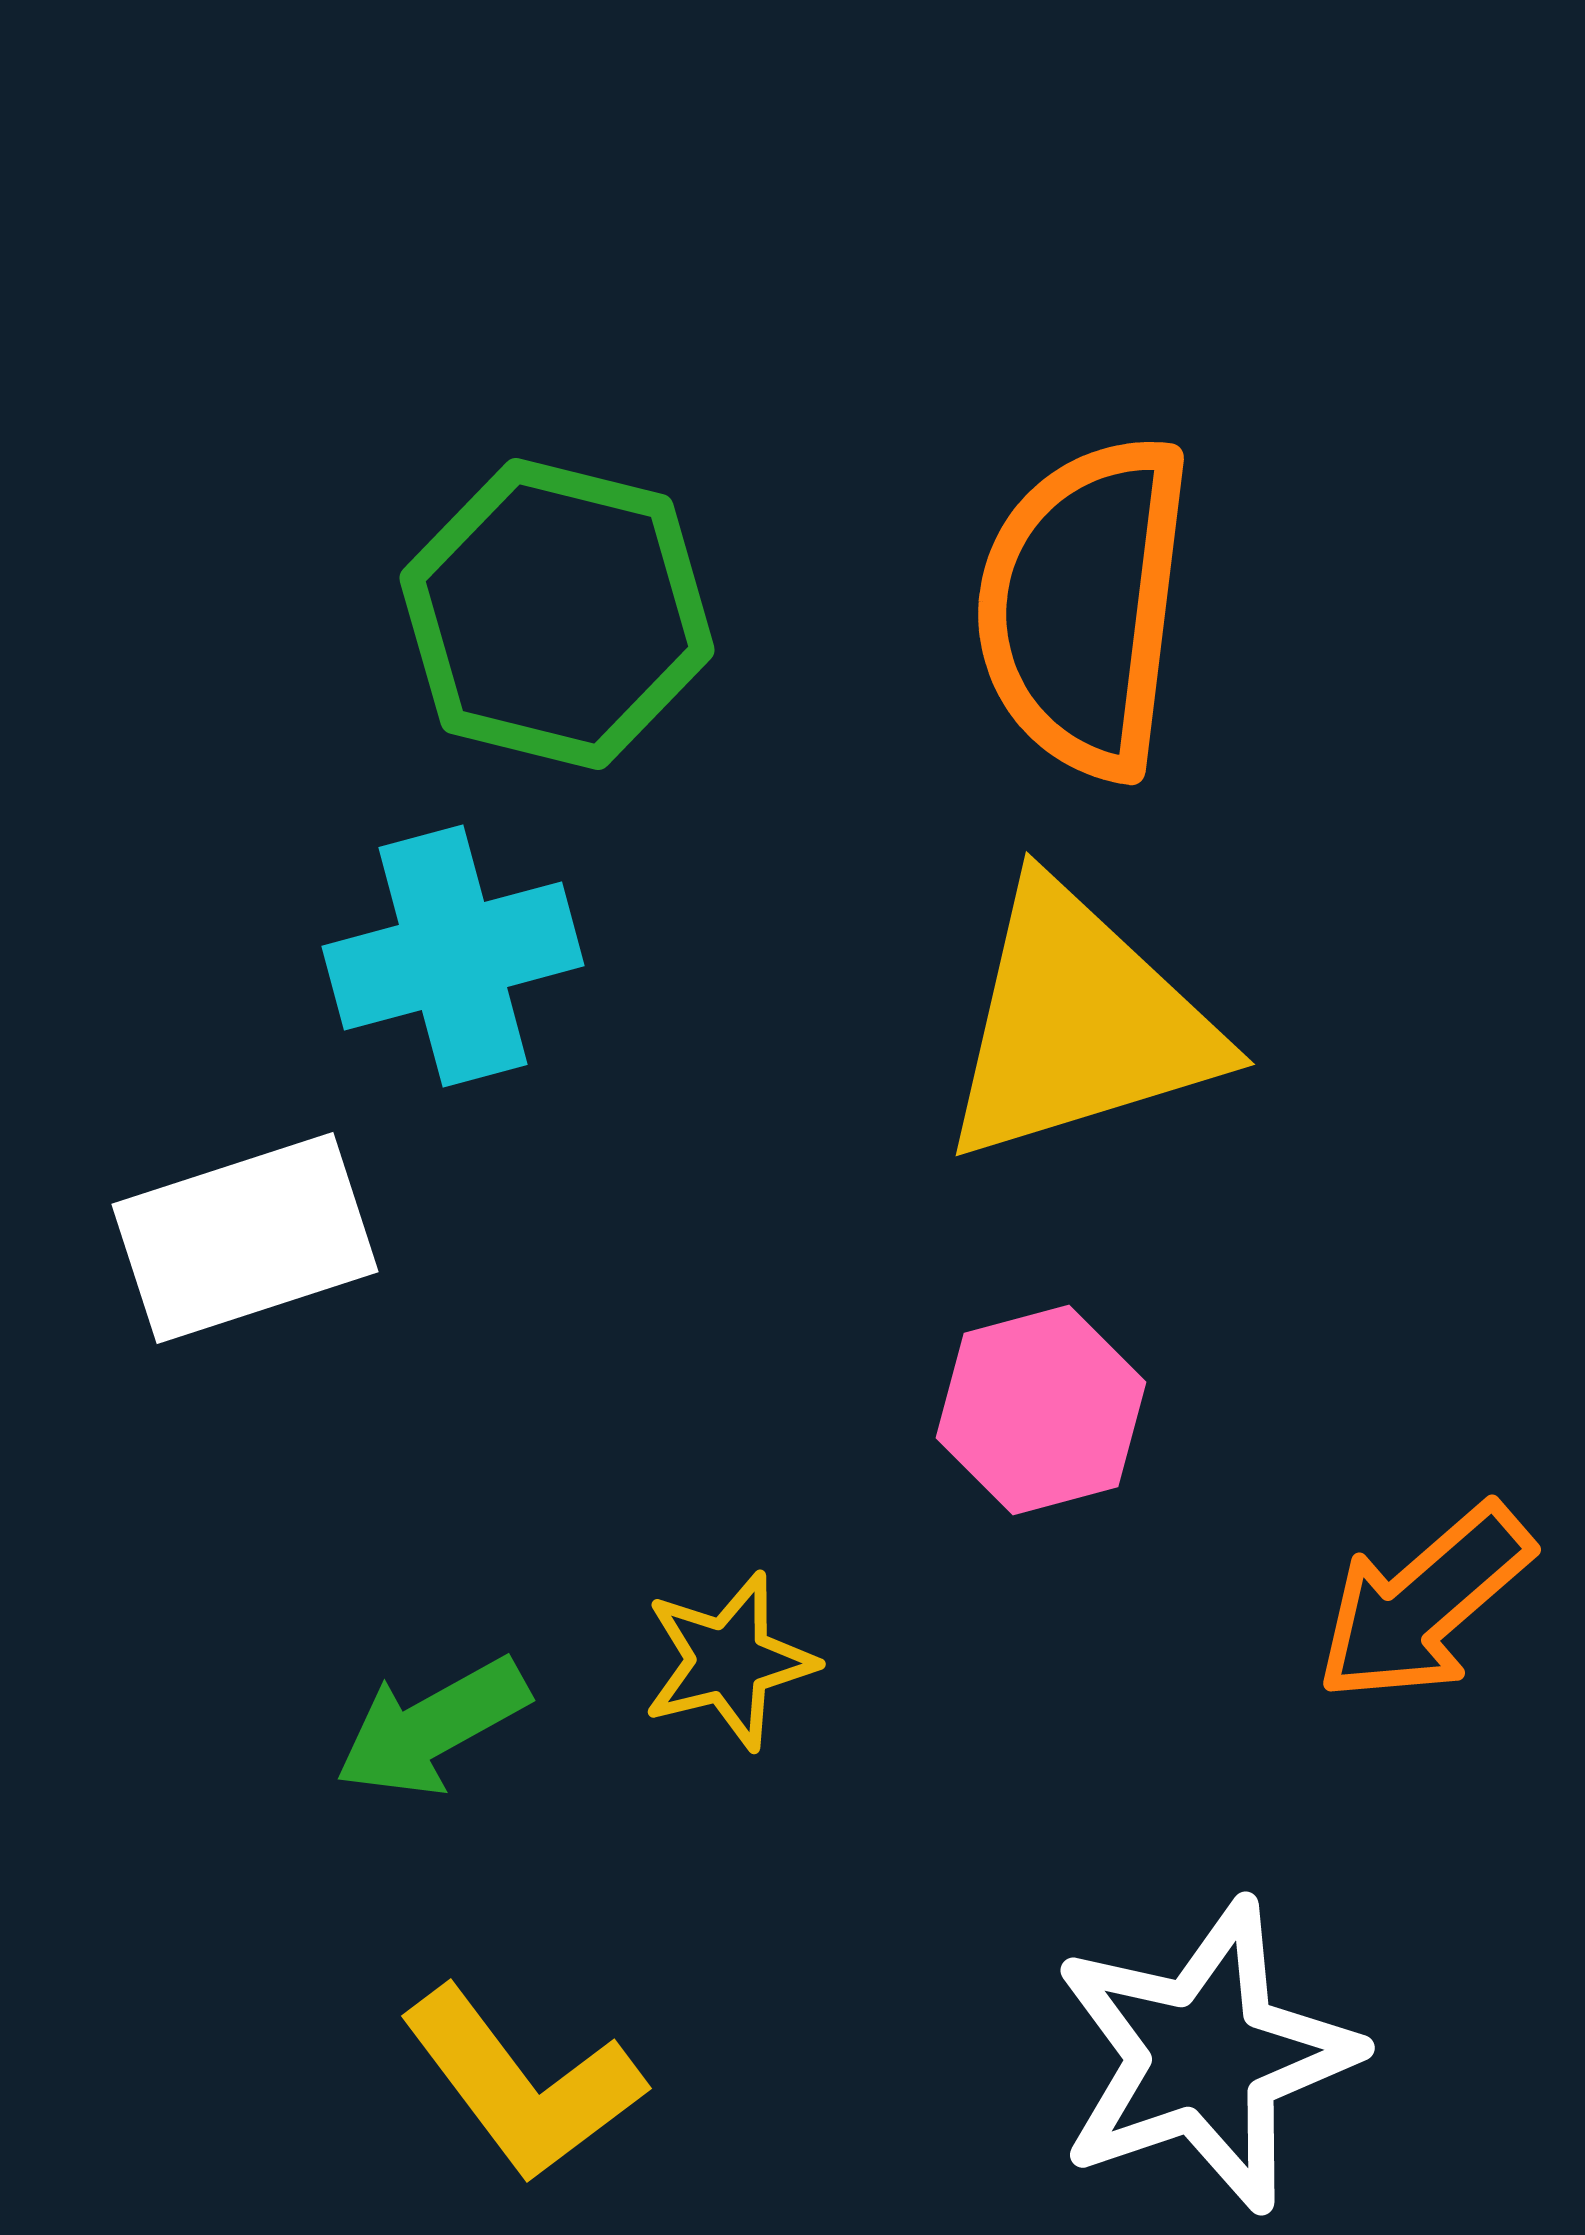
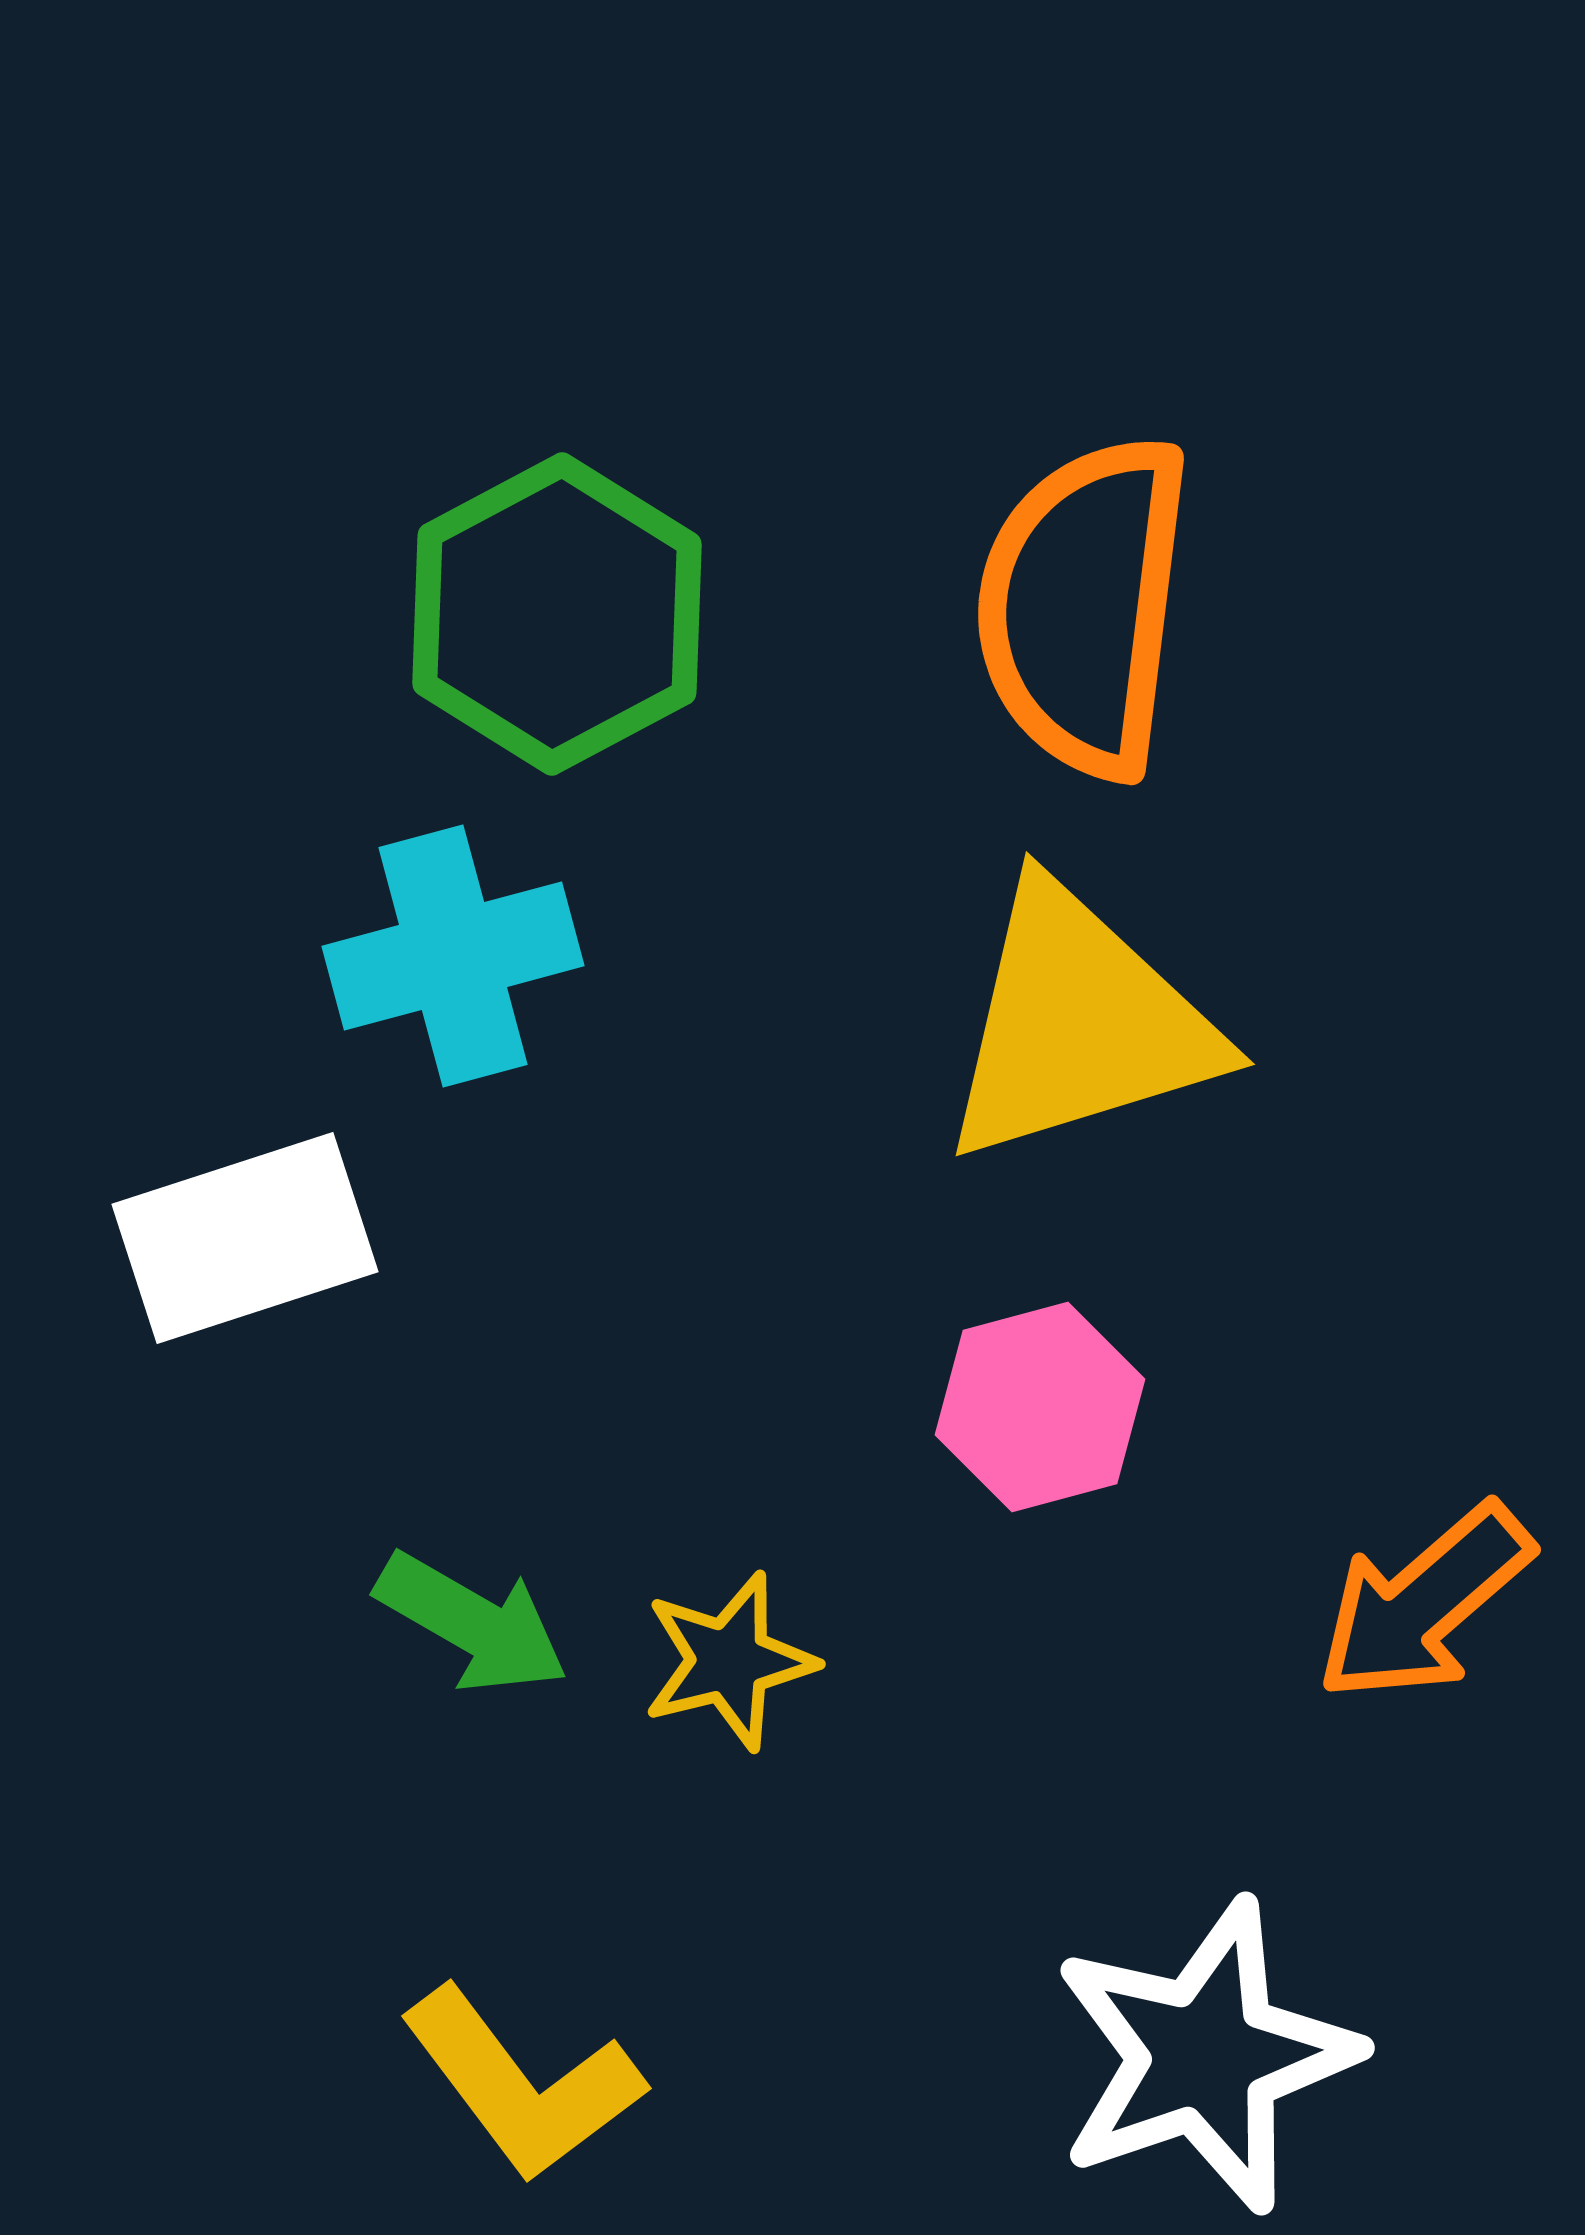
green hexagon: rotated 18 degrees clockwise
pink hexagon: moved 1 px left, 3 px up
green arrow: moved 40 px right, 104 px up; rotated 121 degrees counterclockwise
